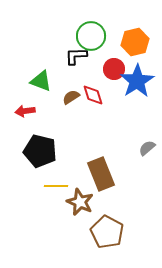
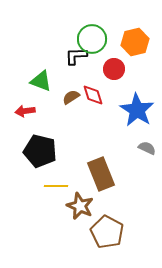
green circle: moved 1 px right, 3 px down
blue star: moved 29 px down; rotated 8 degrees counterclockwise
gray semicircle: rotated 66 degrees clockwise
brown star: moved 4 px down
